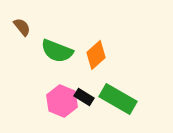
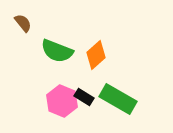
brown semicircle: moved 1 px right, 4 px up
